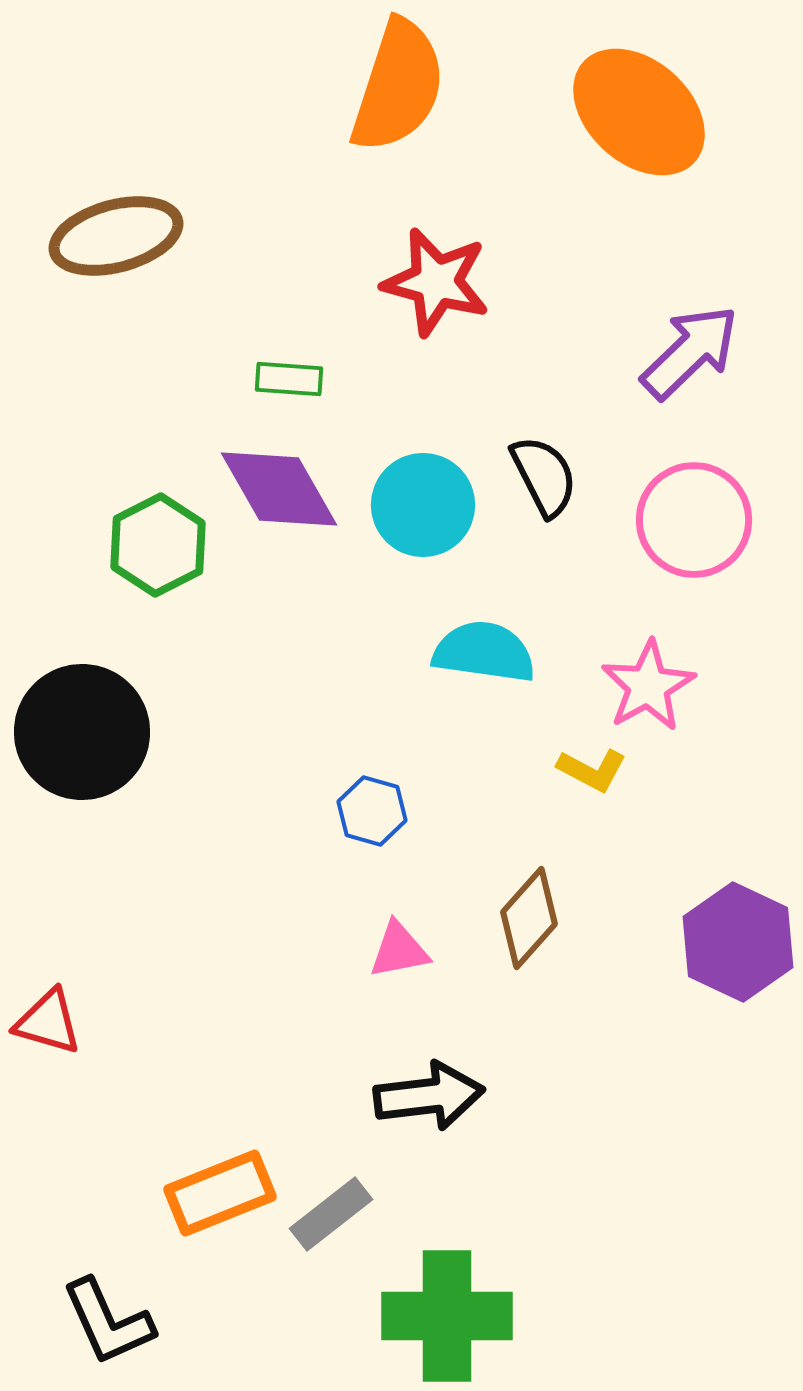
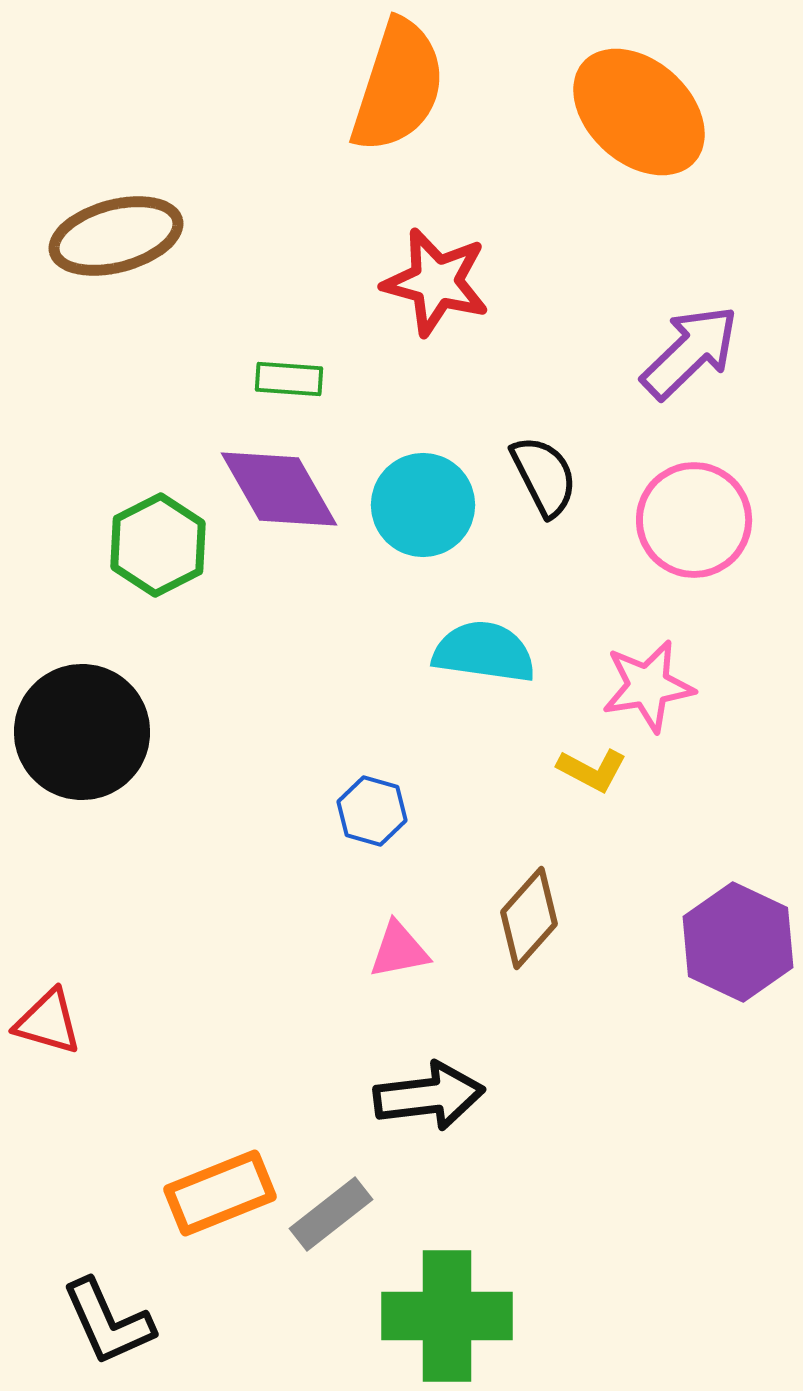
pink star: rotated 20 degrees clockwise
